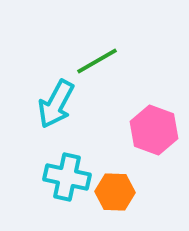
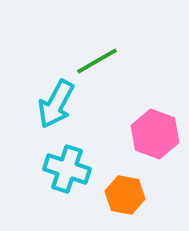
pink hexagon: moved 1 px right, 4 px down
cyan cross: moved 8 px up; rotated 6 degrees clockwise
orange hexagon: moved 10 px right, 3 px down; rotated 9 degrees clockwise
